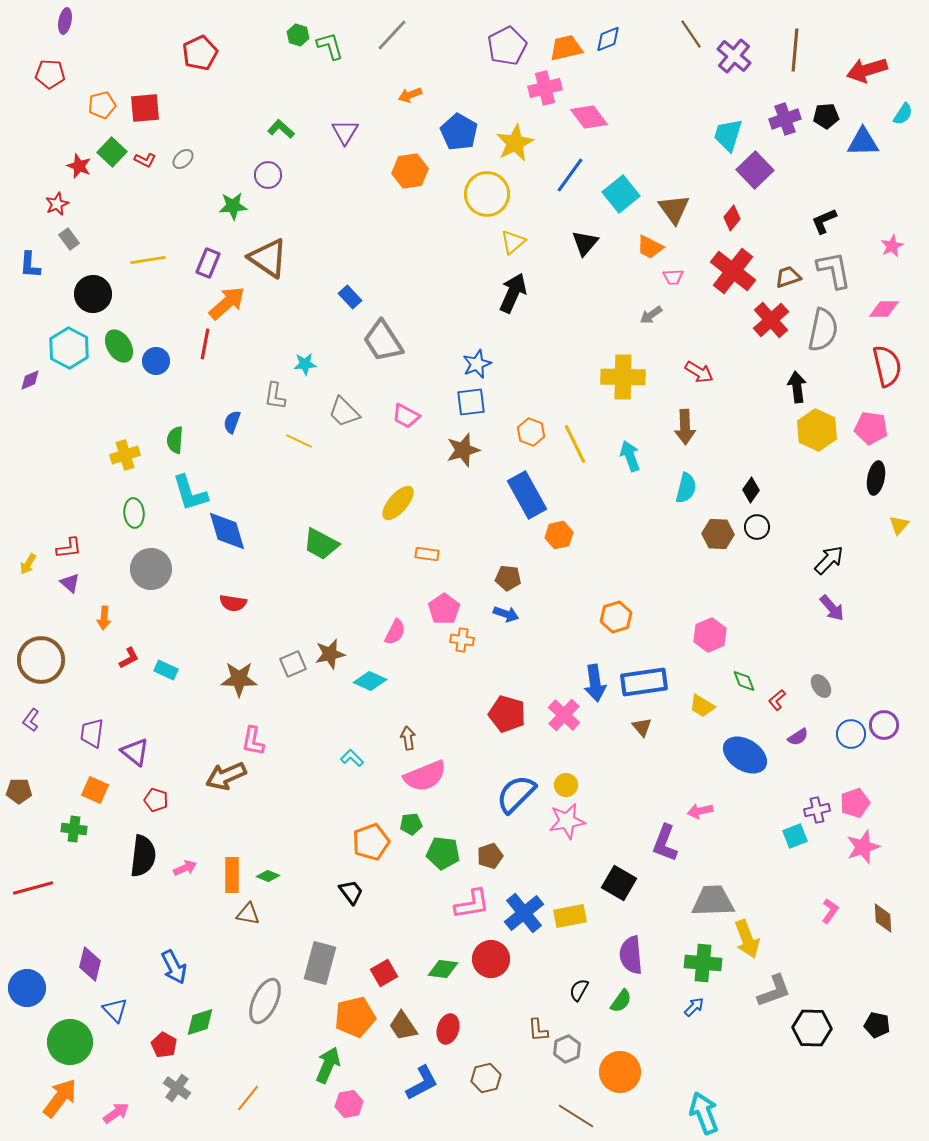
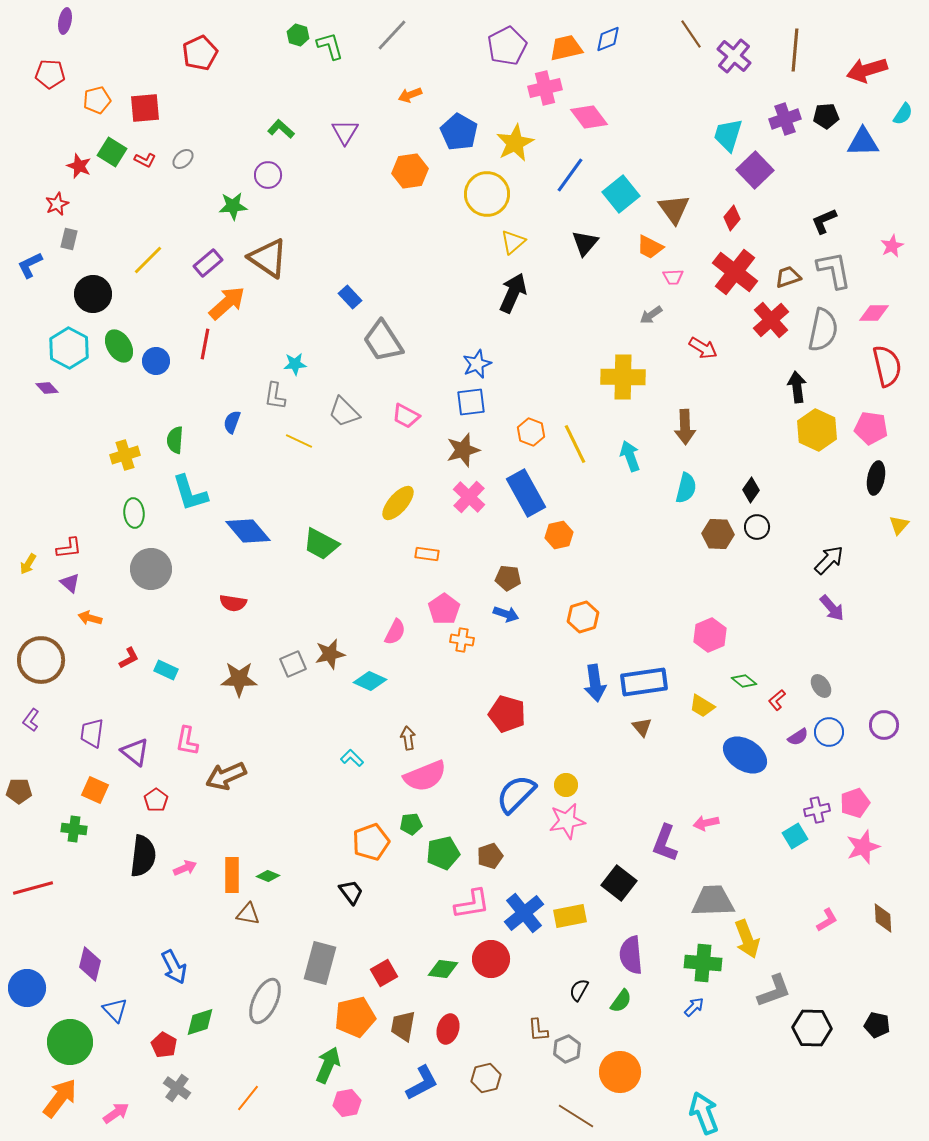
orange pentagon at (102, 105): moved 5 px left, 5 px up
green square at (112, 152): rotated 12 degrees counterclockwise
gray rectangle at (69, 239): rotated 50 degrees clockwise
yellow line at (148, 260): rotated 36 degrees counterclockwise
purple rectangle at (208, 263): rotated 28 degrees clockwise
blue L-shape at (30, 265): rotated 60 degrees clockwise
red cross at (733, 271): moved 2 px right, 1 px down
pink diamond at (884, 309): moved 10 px left, 4 px down
cyan star at (305, 364): moved 10 px left
red arrow at (699, 372): moved 4 px right, 24 px up
purple diamond at (30, 380): moved 17 px right, 8 px down; rotated 70 degrees clockwise
blue rectangle at (527, 495): moved 1 px left, 2 px up
blue diamond at (227, 531): moved 21 px right; rotated 24 degrees counterclockwise
orange hexagon at (616, 617): moved 33 px left
orange arrow at (104, 618): moved 14 px left; rotated 100 degrees clockwise
green diamond at (744, 681): rotated 30 degrees counterclockwise
pink cross at (564, 715): moved 95 px left, 218 px up
blue circle at (851, 734): moved 22 px left, 2 px up
pink L-shape at (253, 741): moved 66 px left
red pentagon at (156, 800): rotated 20 degrees clockwise
pink arrow at (700, 811): moved 6 px right, 12 px down
cyan square at (795, 836): rotated 10 degrees counterclockwise
green pentagon at (443, 853): rotated 20 degrees counterclockwise
black square at (619, 883): rotated 8 degrees clockwise
pink L-shape at (830, 911): moved 3 px left, 9 px down; rotated 25 degrees clockwise
brown trapezoid at (403, 1026): rotated 44 degrees clockwise
pink hexagon at (349, 1104): moved 2 px left, 1 px up
